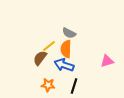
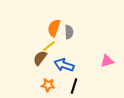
gray semicircle: moved 1 px up; rotated 120 degrees counterclockwise
orange semicircle: moved 12 px left, 21 px up; rotated 18 degrees clockwise
